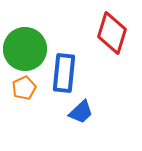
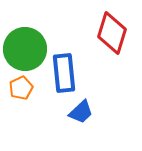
blue rectangle: rotated 12 degrees counterclockwise
orange pentagon: moved 3 px left
